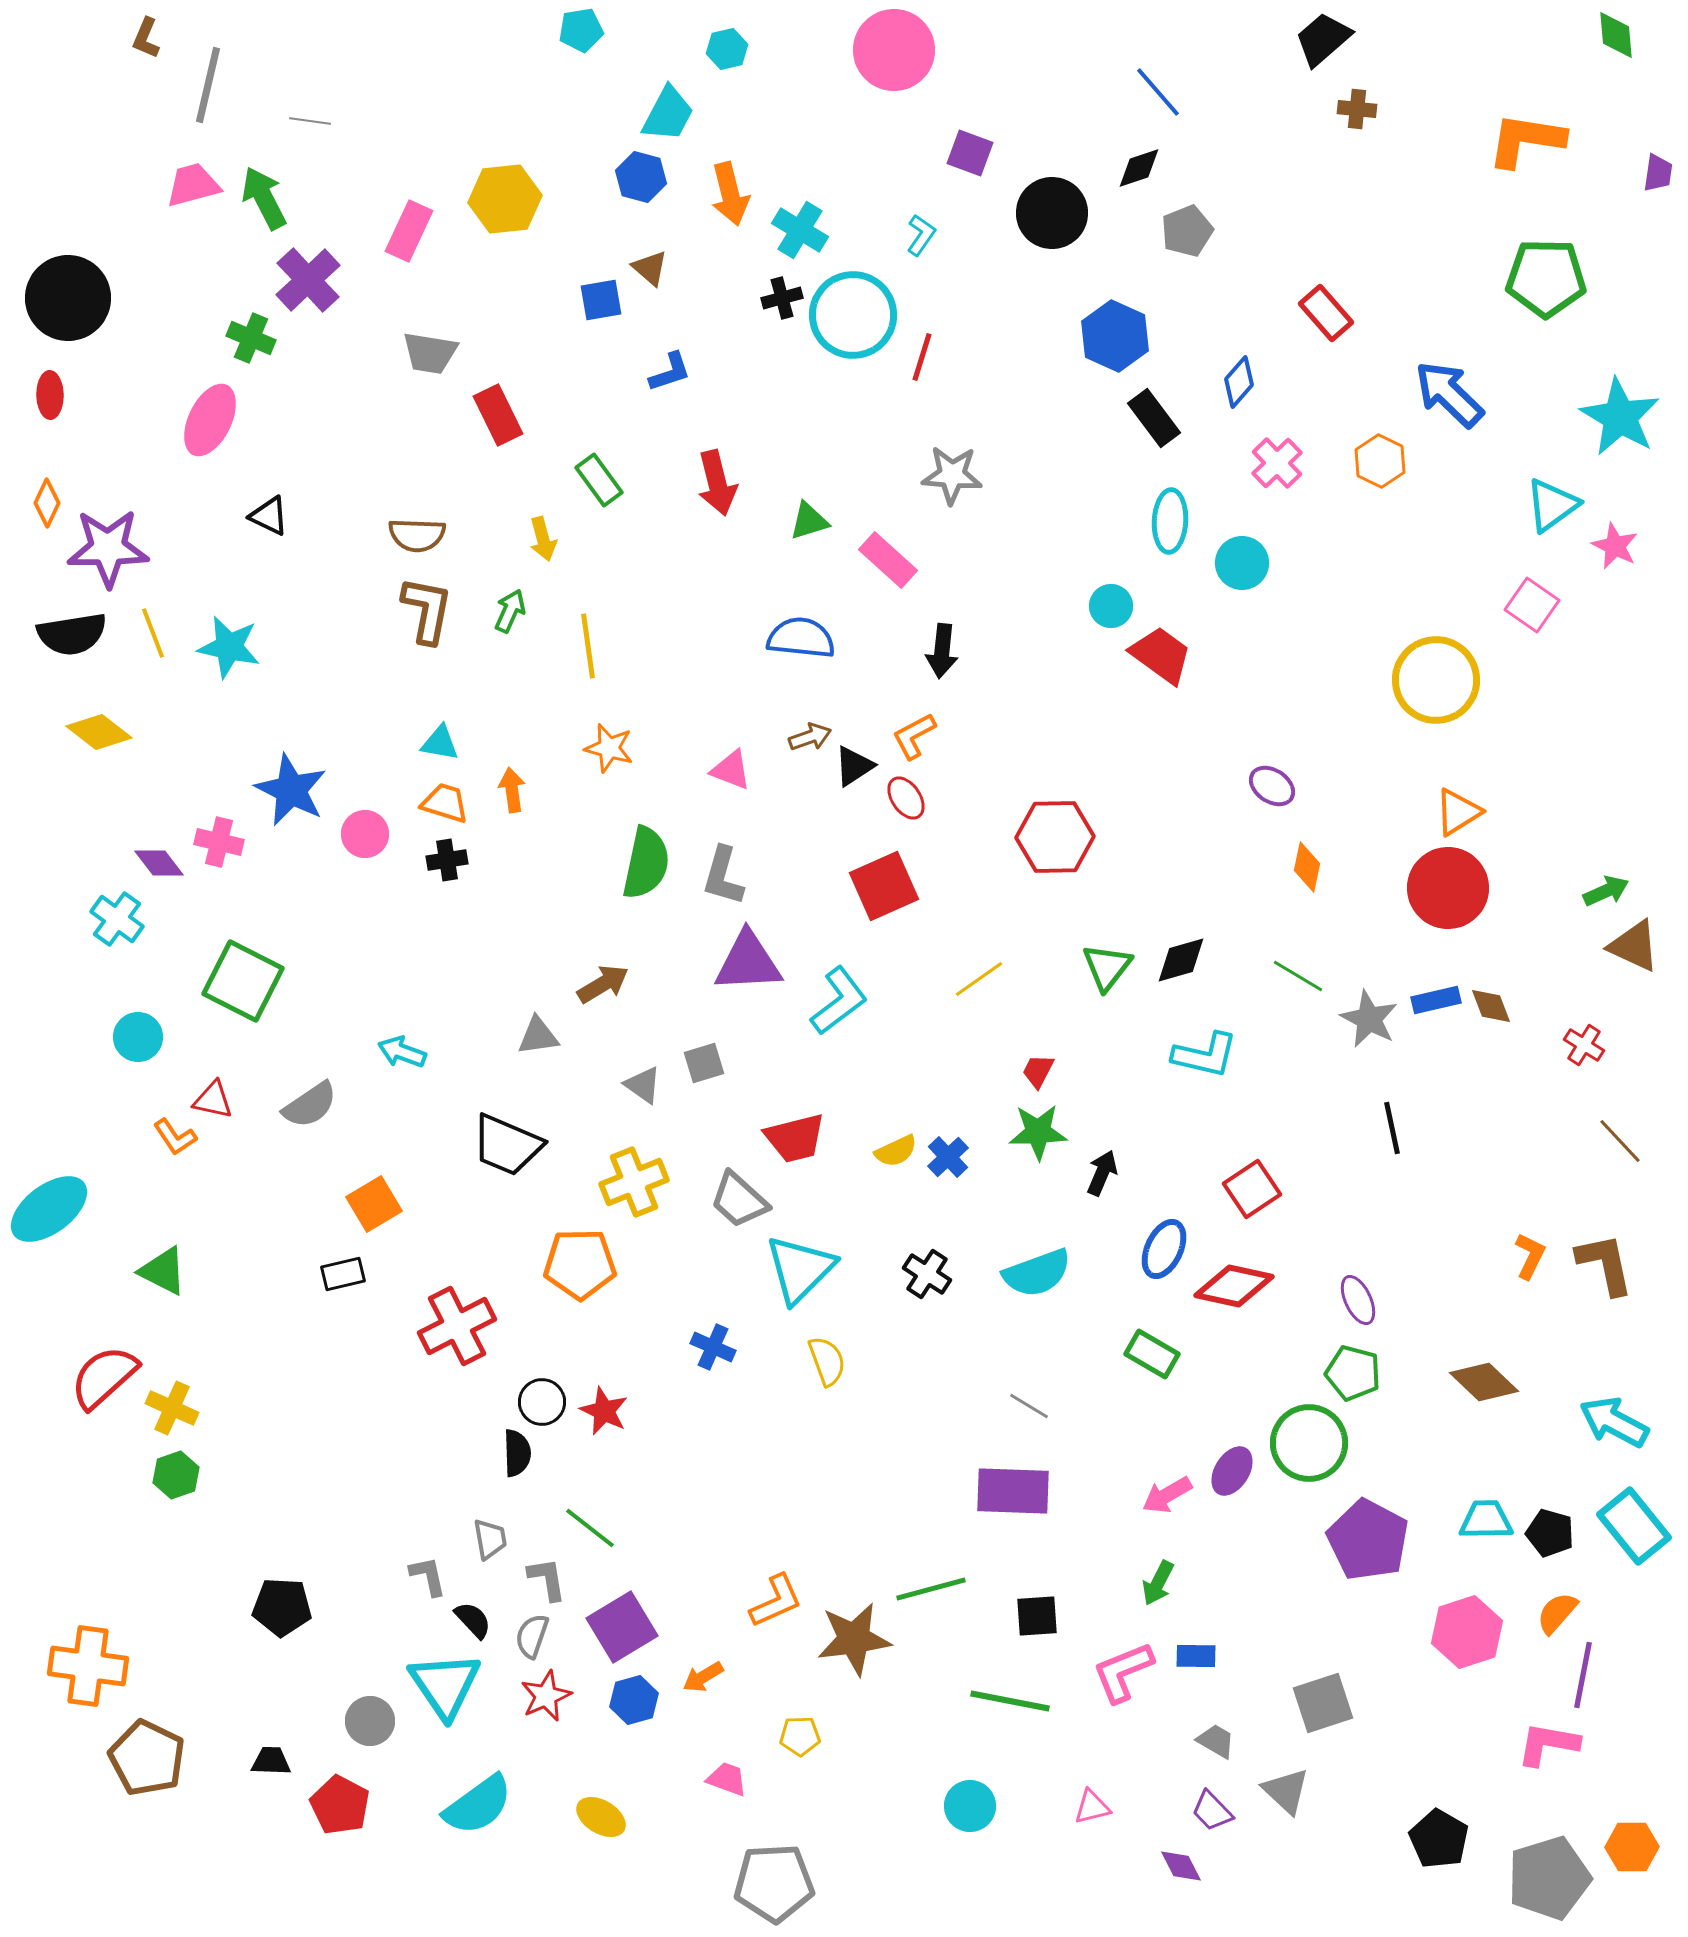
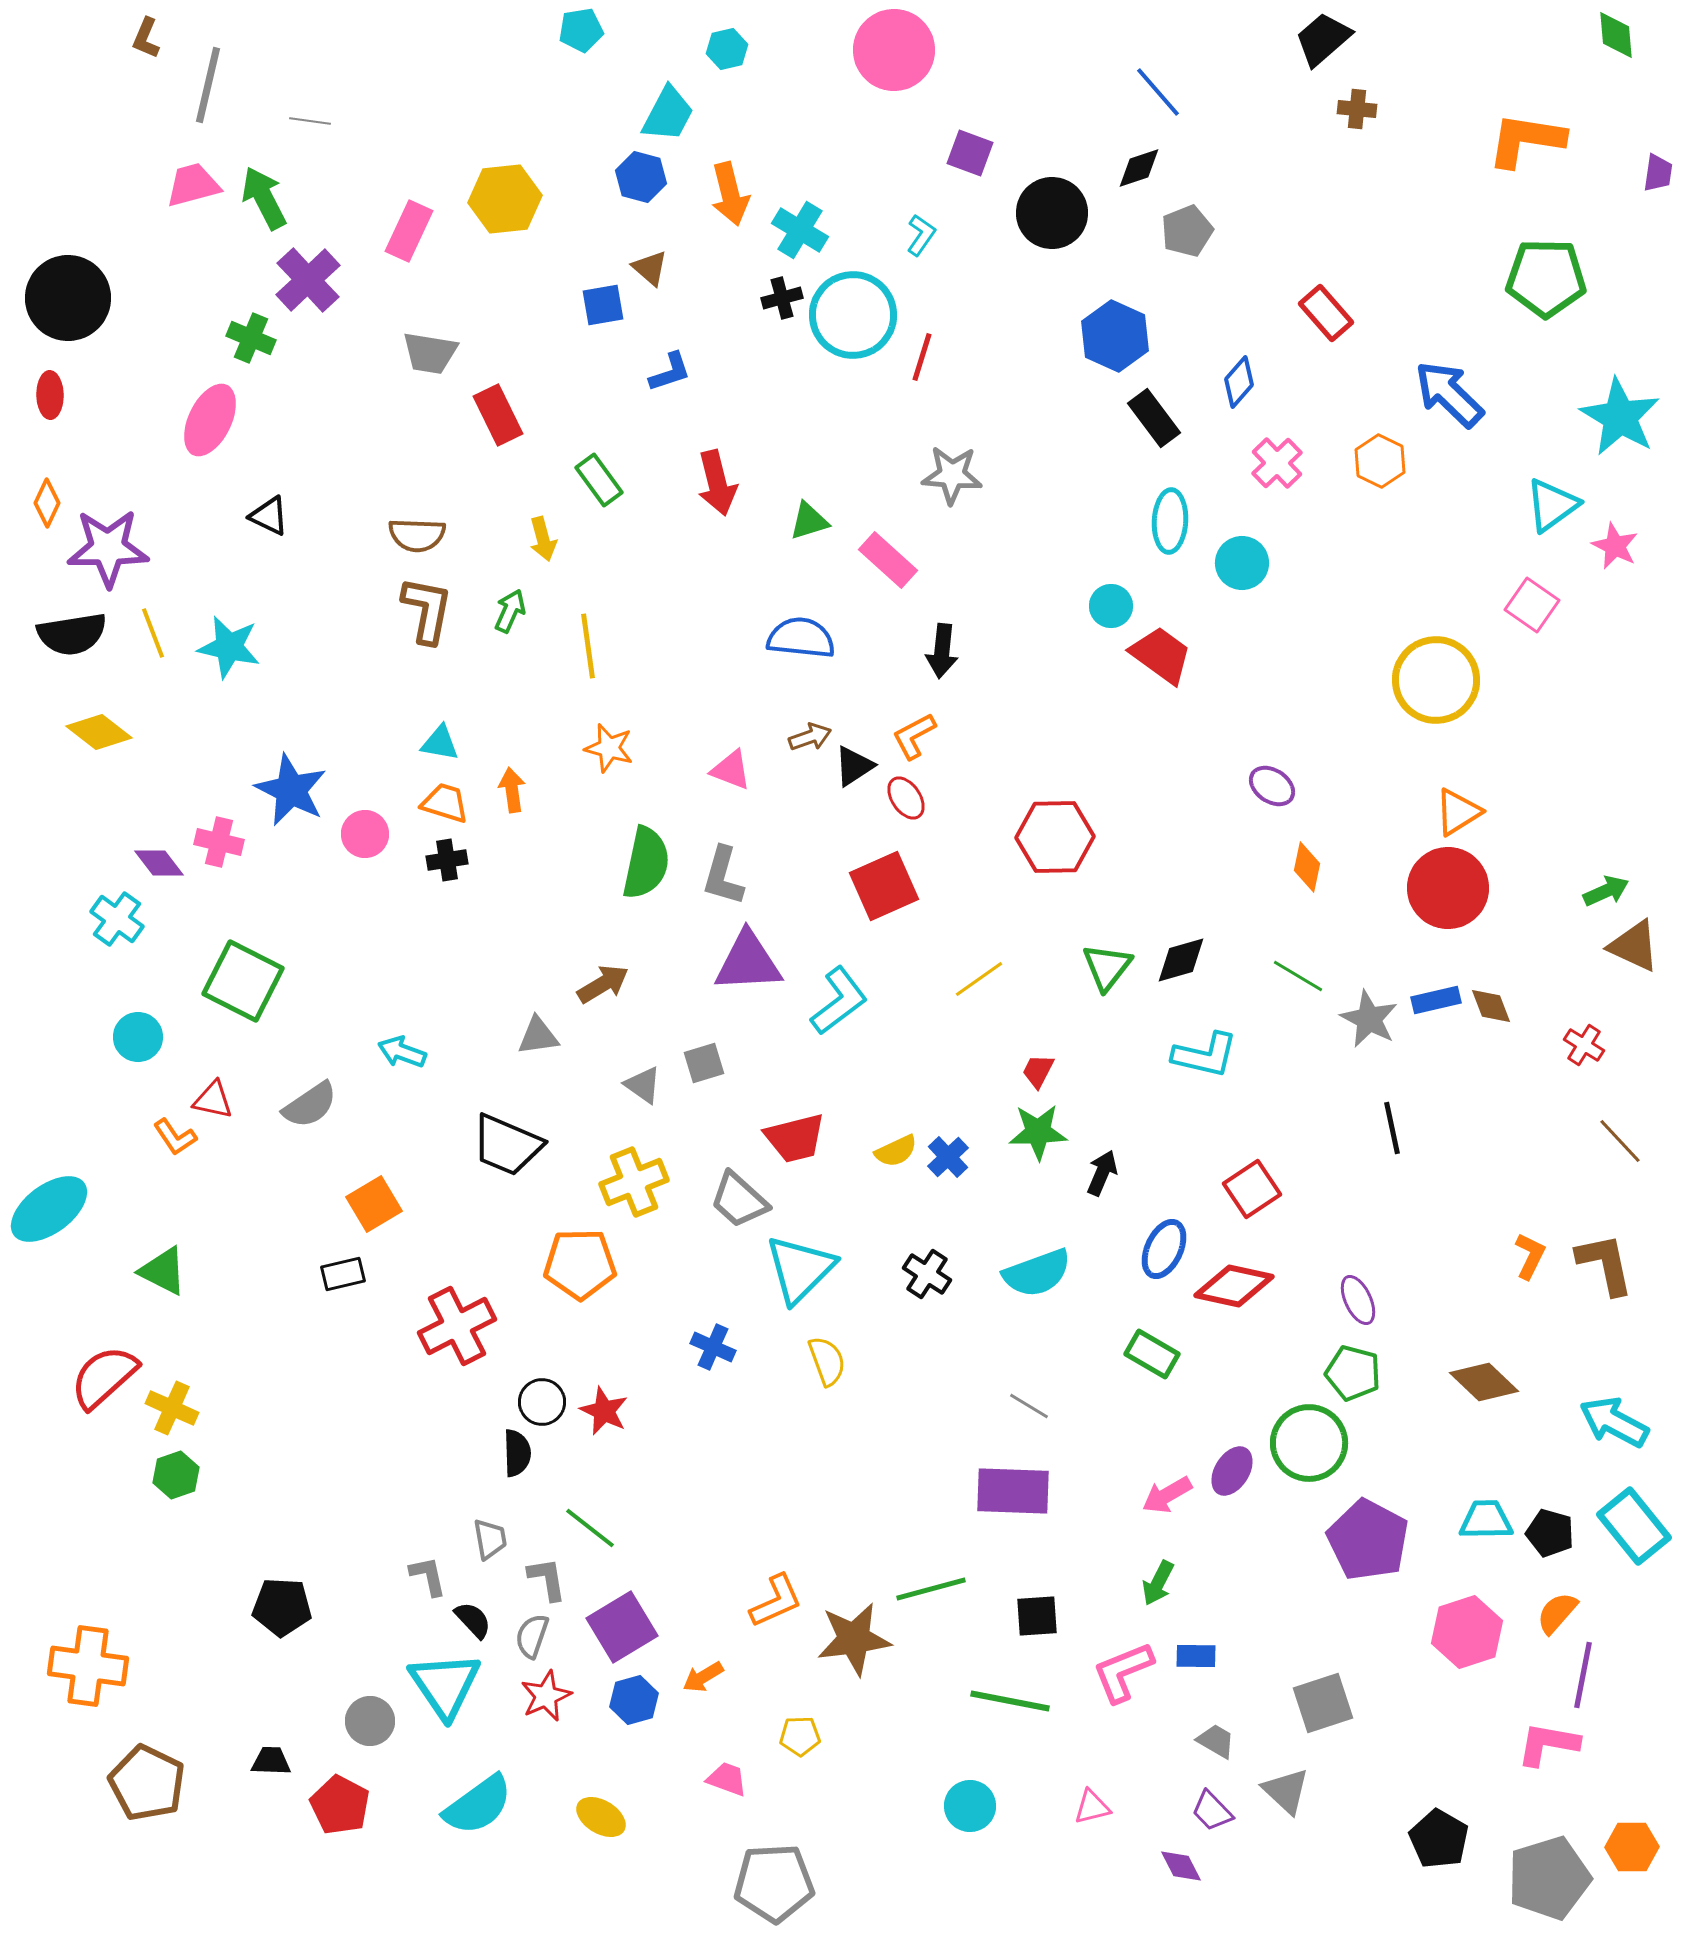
blue square at (601, 300): moved 2 px right, 5 px down
brown pentagon at (147, 1758): moved 25 px down
